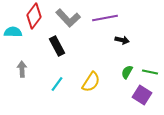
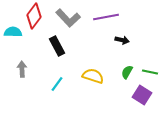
purple line: moved 1 px right, 1 px up
yellow semicircle: moved 2 px right, 6 px up; rotated 105 degrees counterclockwise
